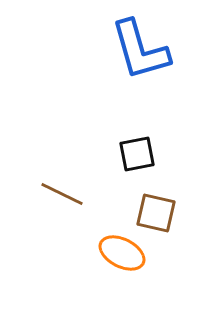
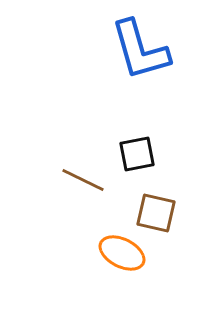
brown line: moved 21 px right, 14 px up
